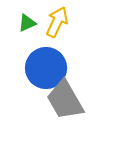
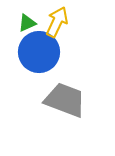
blue circle: moved 7 px left, 16 px up
gray trapezoid: rotated 141 degrees clockwise
